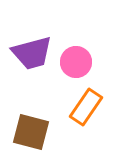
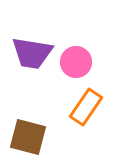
purple trapezoid: rotated 24 degrees clockwise
brown square: moved 3 px left, 5 px down
